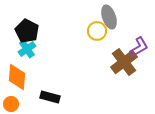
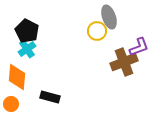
purple L-shape: rotated 10 degrees clockwise
brown cross: rotated 16 degrees clockwise
